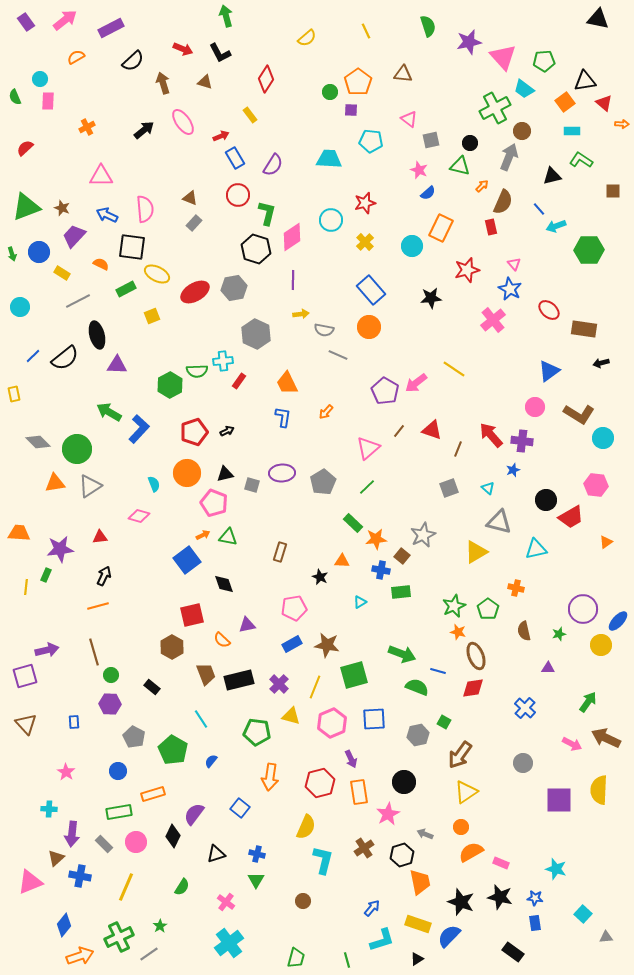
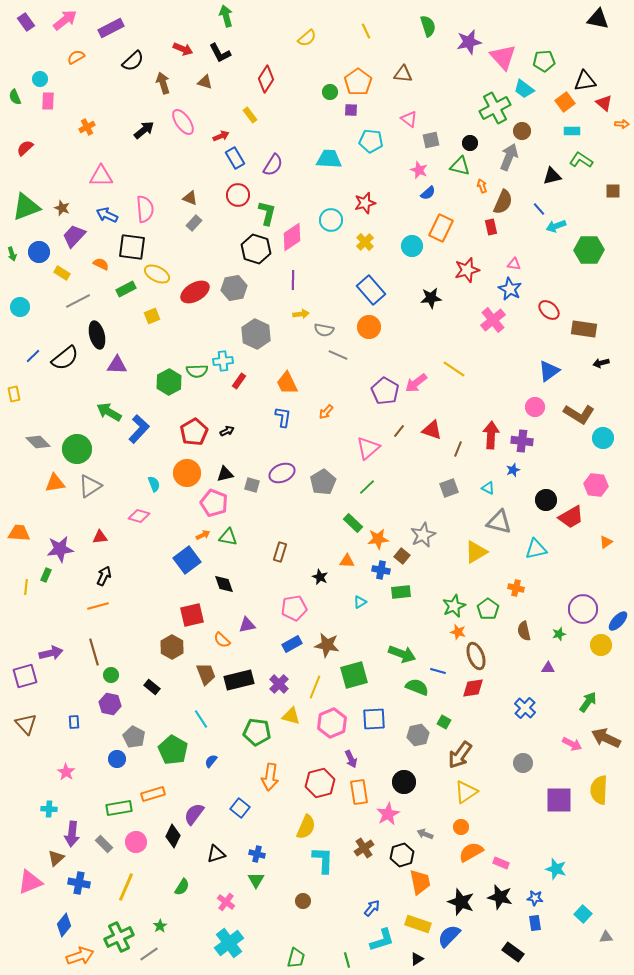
orange arrow at (482, 186): rotated 64 degrees counterclockwise
pink triangle at (514, 264): rotated 40 degrees counterclockwise
green hexagon at (170, 385): moved 1 px left, 3 px up
red pentagon at (194, 432): rotated 12 degrees counterclockwise
red arrow at (491, 435): rotated 44 degrees clockwise
purple ellipse at (282, 473): rotated 20 degrees counterclockwise
cyan triangle at (488, 488): rotated 16 degrees counterclockwise
orange star at (376, 539): moved 2 px right
orange triangle at (342, 561): moved 5 px right
purple arrow at (47, 650): moved 4 px right, 3 px down
purple hexagon at (110, 704): rotated 10 degrees clockwise
blue circle at (118, 771): moved 1 px left, 12 px up
green rectangle at (119, 812): moved 4 px up
cyan L-shape at (323, 860): rotated 12 degrees counterclockwise
blue cross at (80, 876): moved 1 px left, 7 px down
